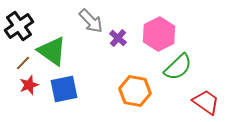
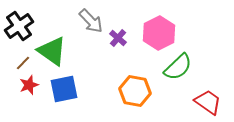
pink hexagon: moved 1 px up
red trapezoid: moved 2 px right
